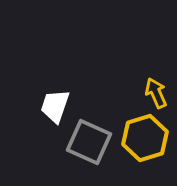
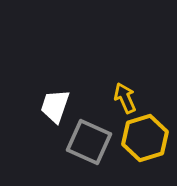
yellow arrow: moved 31 px left, 5 px down
